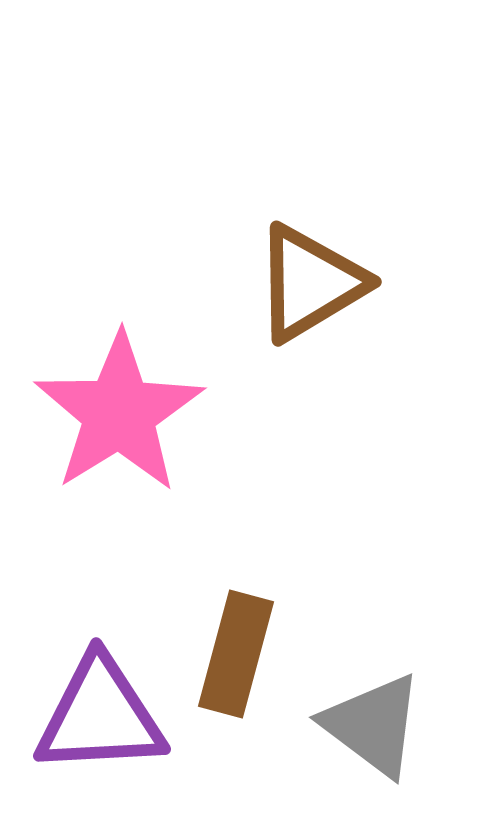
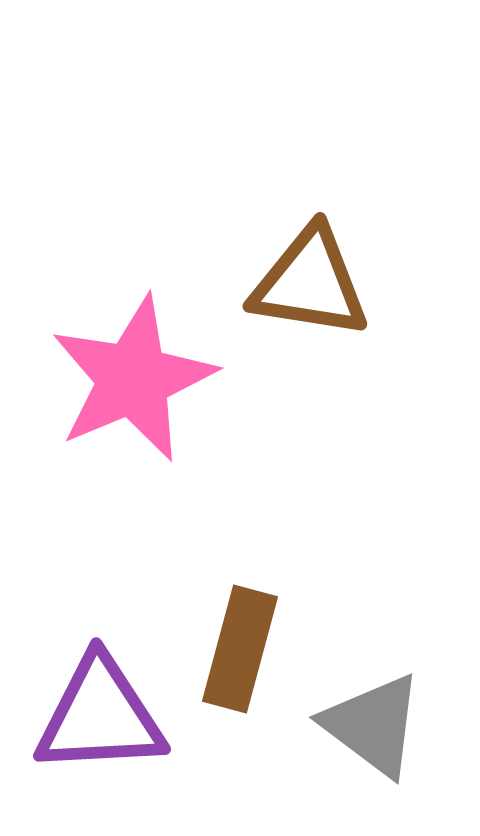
brown triangle: rotated 40 degrees clockwise
pink star: moved 14 px right, 34 px up; rotated 9 degrees clockwise
brown rectangle: moved 4 px right, 5 px up
